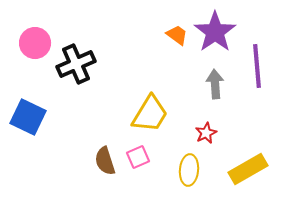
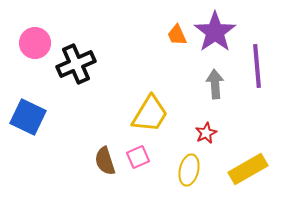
orange trapezoid: rotated 150 degrees counterclockwise
yellow ellipse: rotated 8 degrees clockwise
